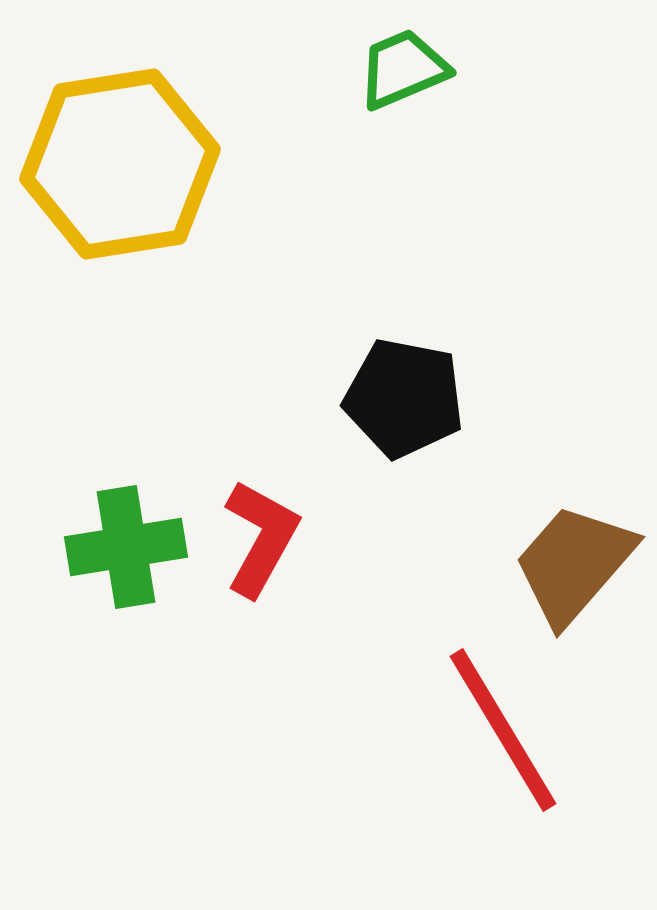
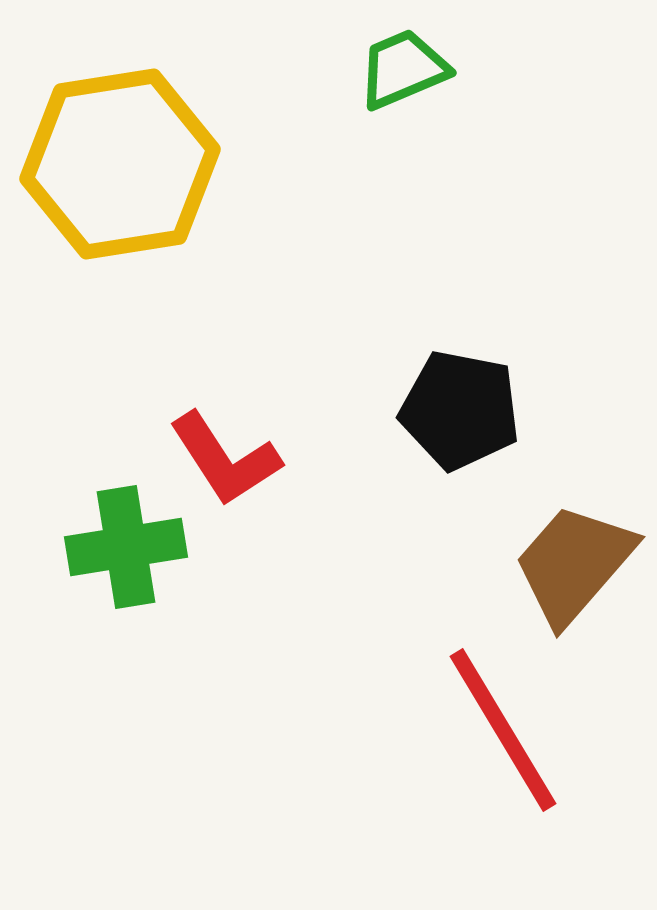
black pentagon: moved 56 px right, 12 px down
red L-shape: moved 36 px left, 79 px up; rotated 118 degrees clockwise
